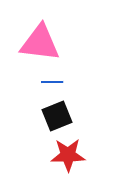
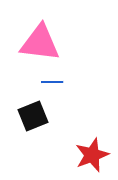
black square: moved 24 px left
red star: moved 24 px right; rotated 20 degrees counterclockwise
